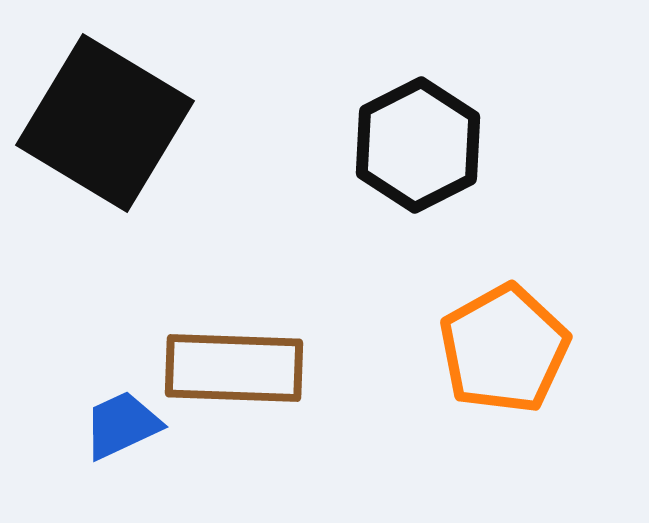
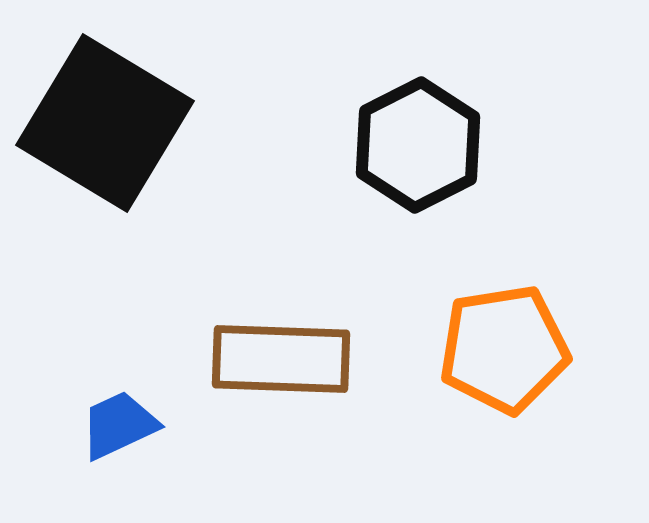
orange pentagon: rotated 20 degrees clockwise
brown rectangle: moved 47 px right, 9 px up
blue trapezoid: moved 3 px left
